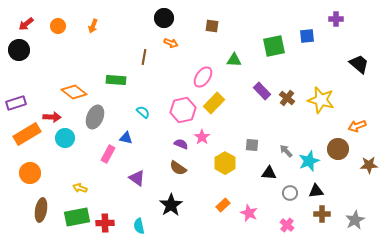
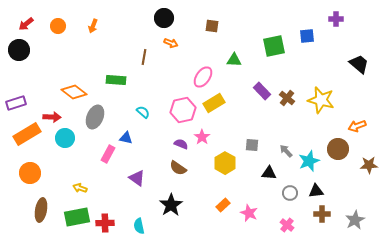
yellow rectangle at (214, 103): rotated 15 degrees clockwise
